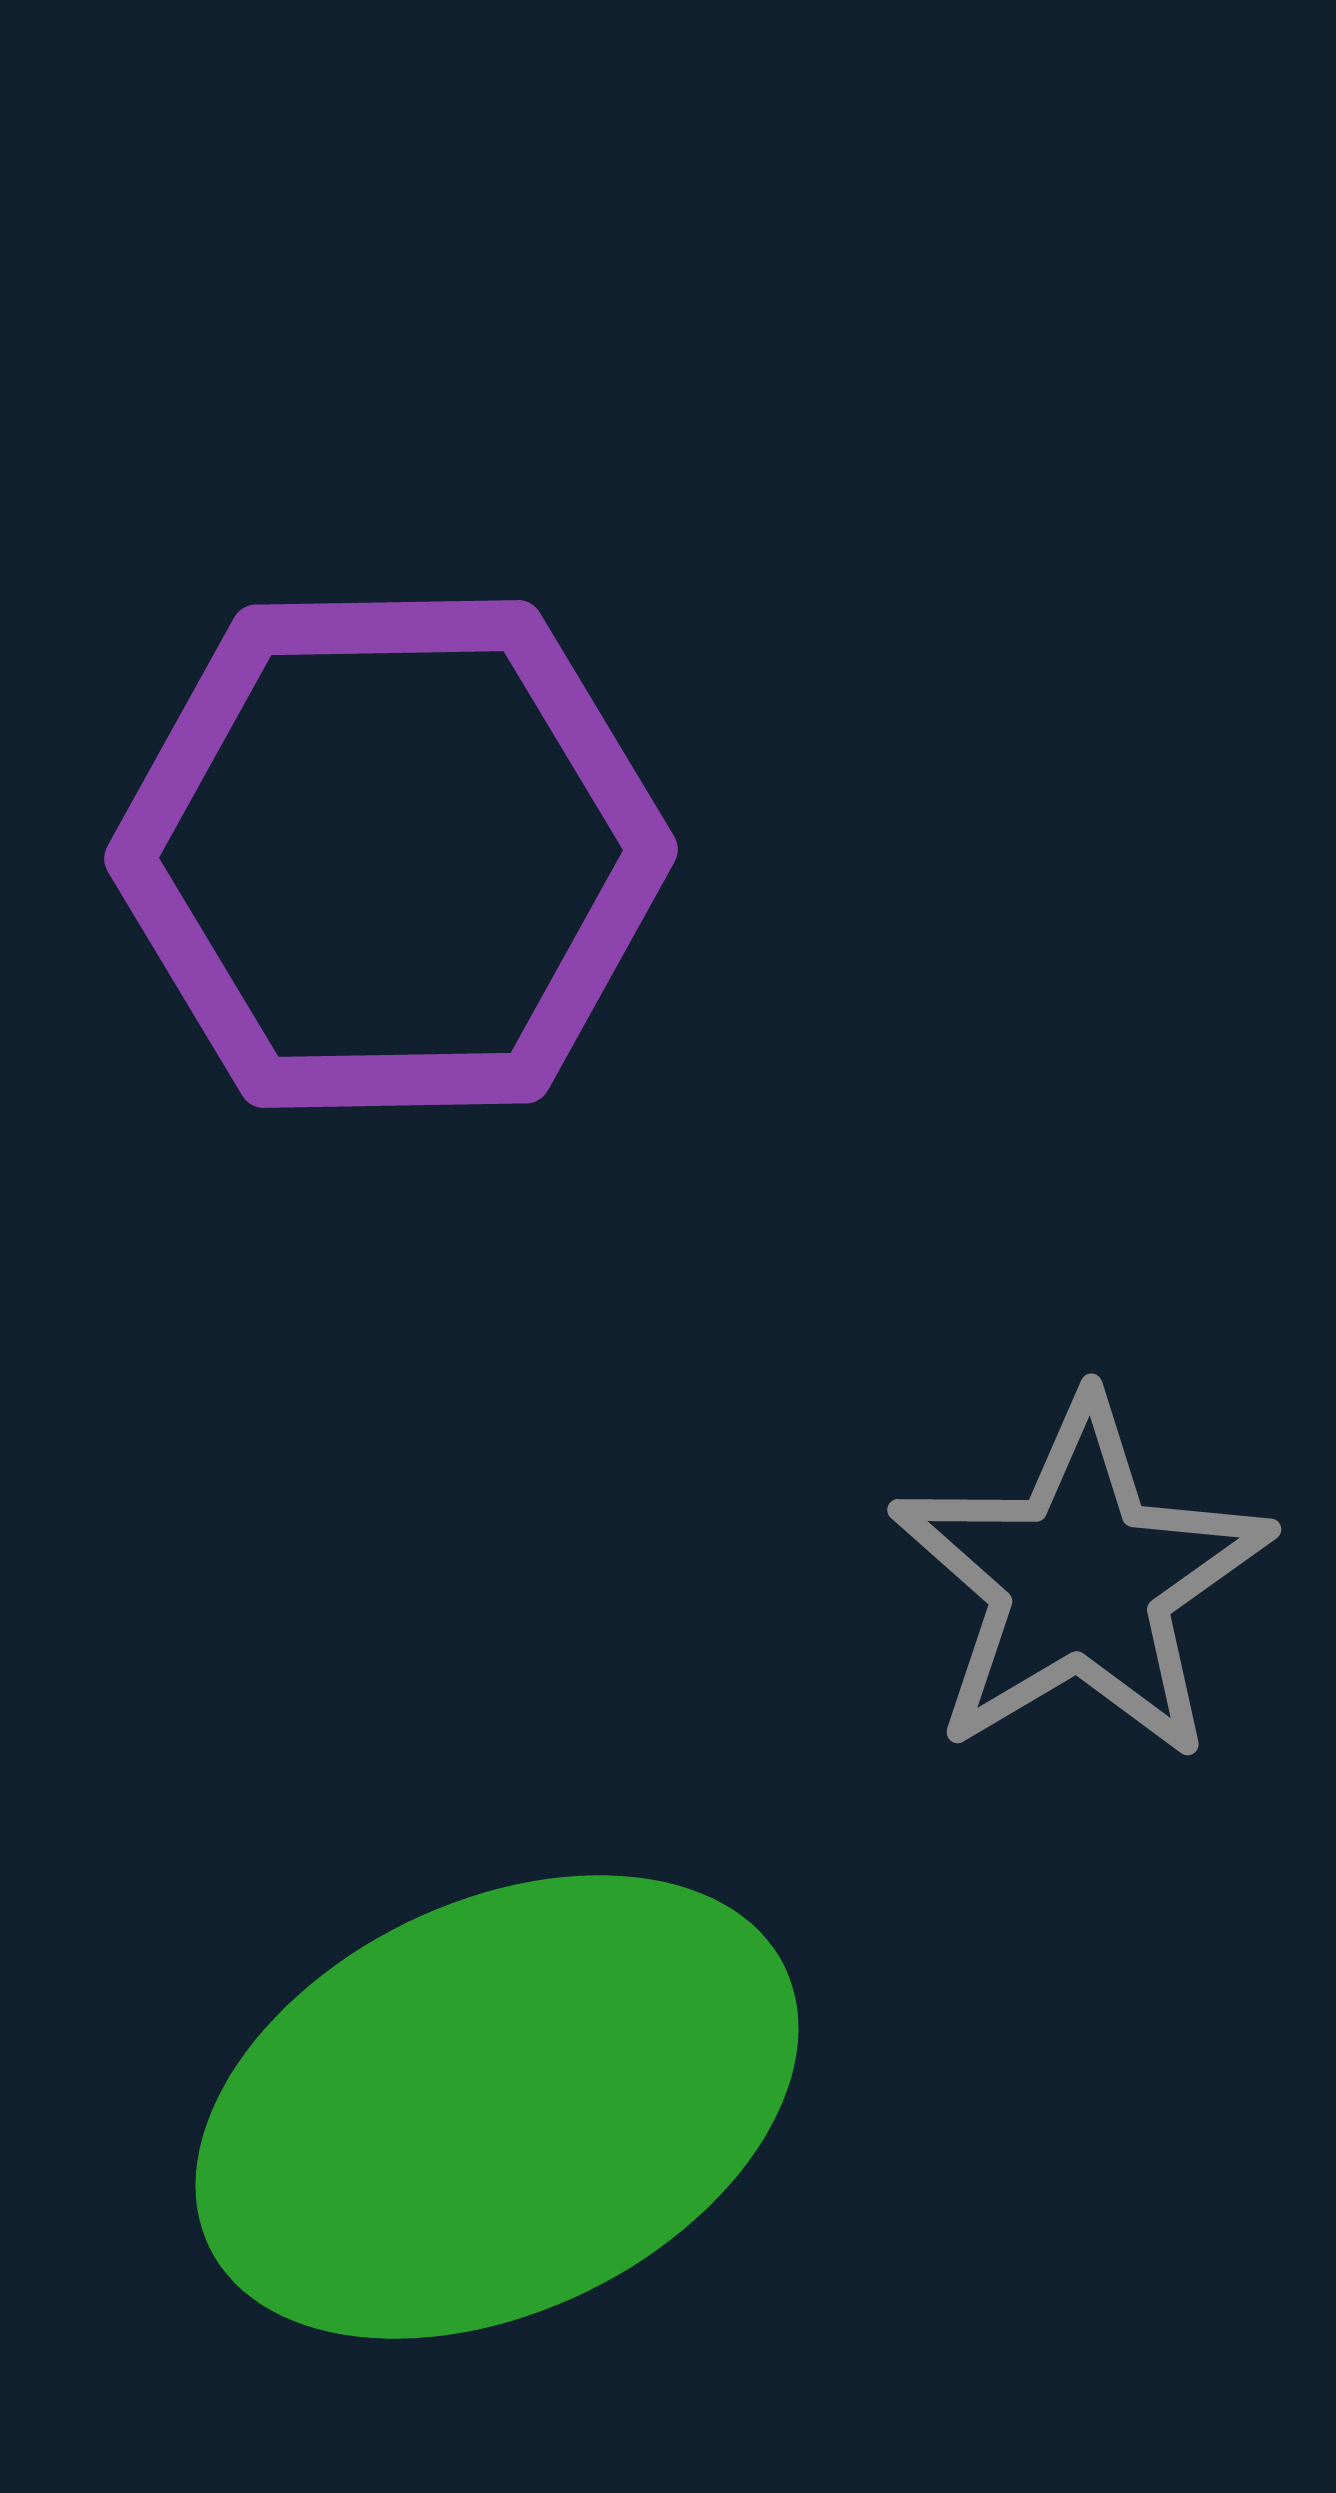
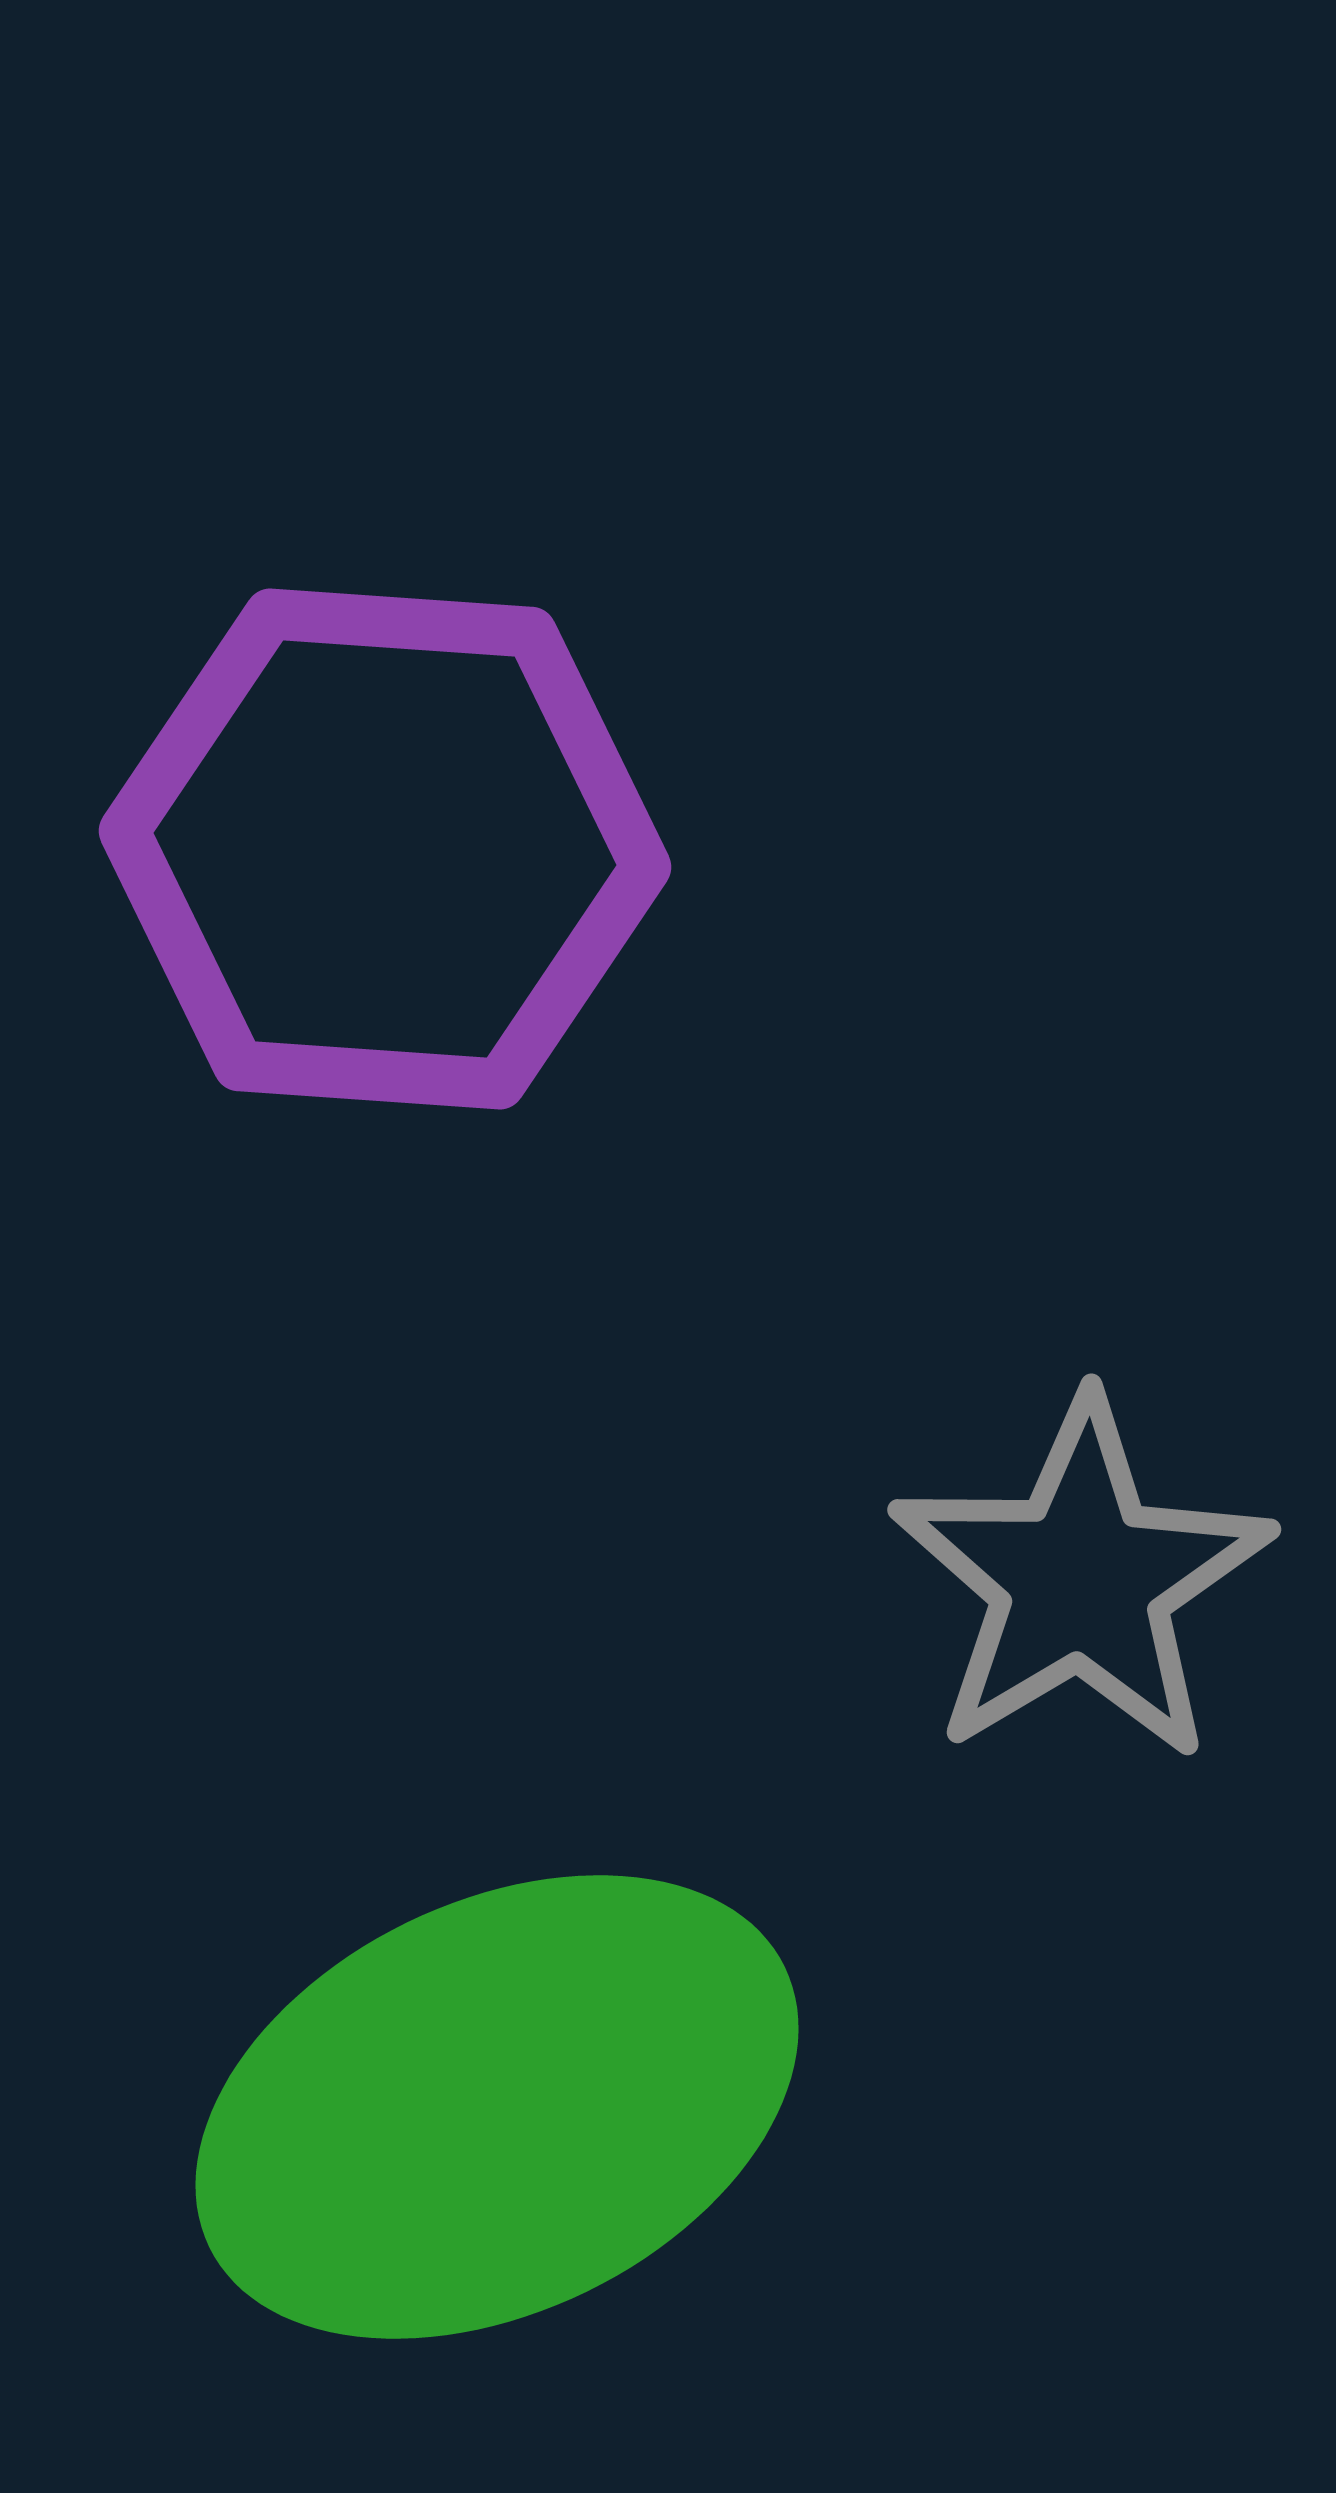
purple hexagon: moved 6 px left, 5 px up; rotated 5 degrees clockwise
